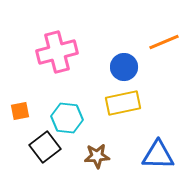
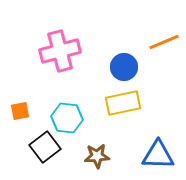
pink cross: moved 3 px right, 1 px up
